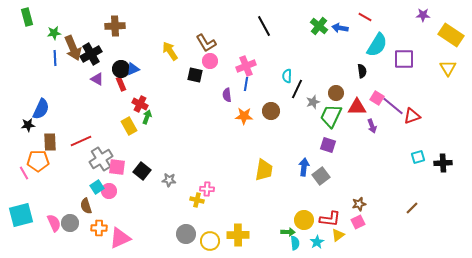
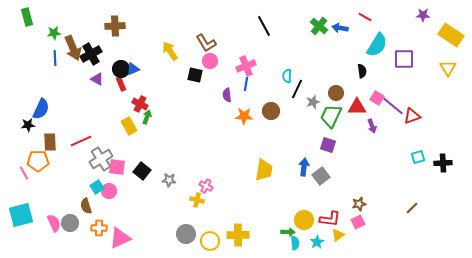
pink cross at (207, 189): moved 1 px left, 3 px up; rotated 24 degrees clockwise
